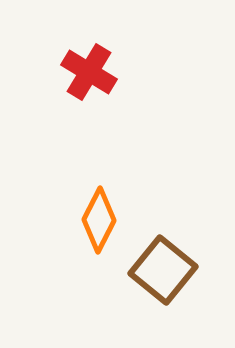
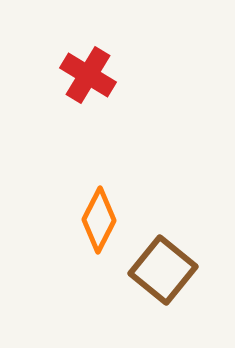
red cross: moved 1 px left, 3 px down
